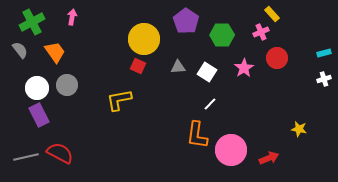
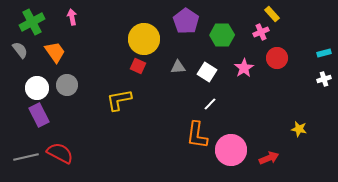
pink arrow: rotated 21 degrees counterclockwise
